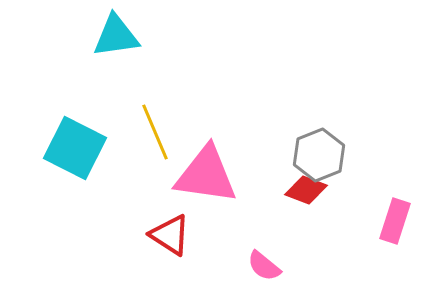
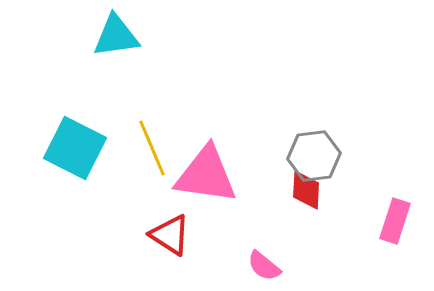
yellow line: moved 3 px left, 16 px down
gray hexagon: moved 5 px left, 1 px down; rotated 15 degrees clockwise
red diamond: rotated 72 degrees clockwise
